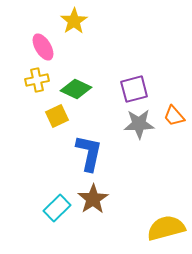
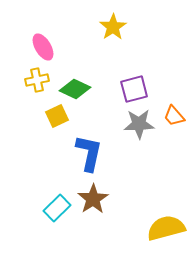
yellow star: moved 39 px right, 6 px down
green diamond: moved 1 px left
